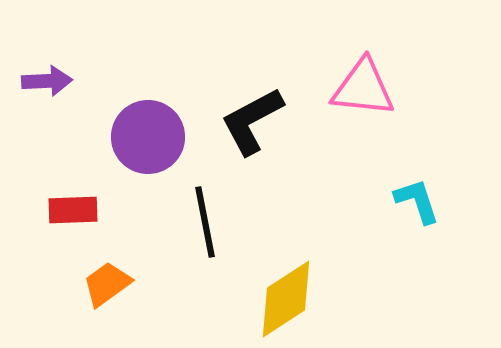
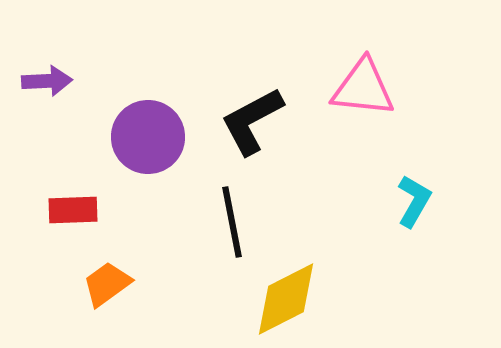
cyan L-shape: moved 3 px left; rotated 48 degrees clockwise
black line: moved 27 px right
yellow diamond: rotated 6 degrees clockwise
